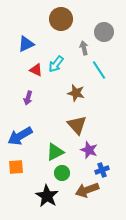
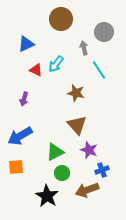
purple arrow: moved 4 px left, 1 px down
